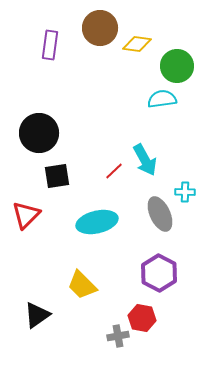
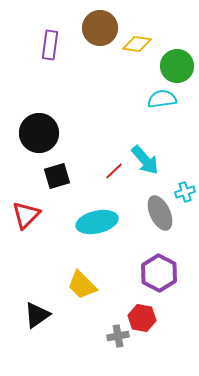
cyan arrow: rotated 12 degrees counterclockwise
black square: rotated 8 degrees counterclockwise
cyan cross: rotated 18 degrees counterclockwise
gray ellipse: moved 1 px up
